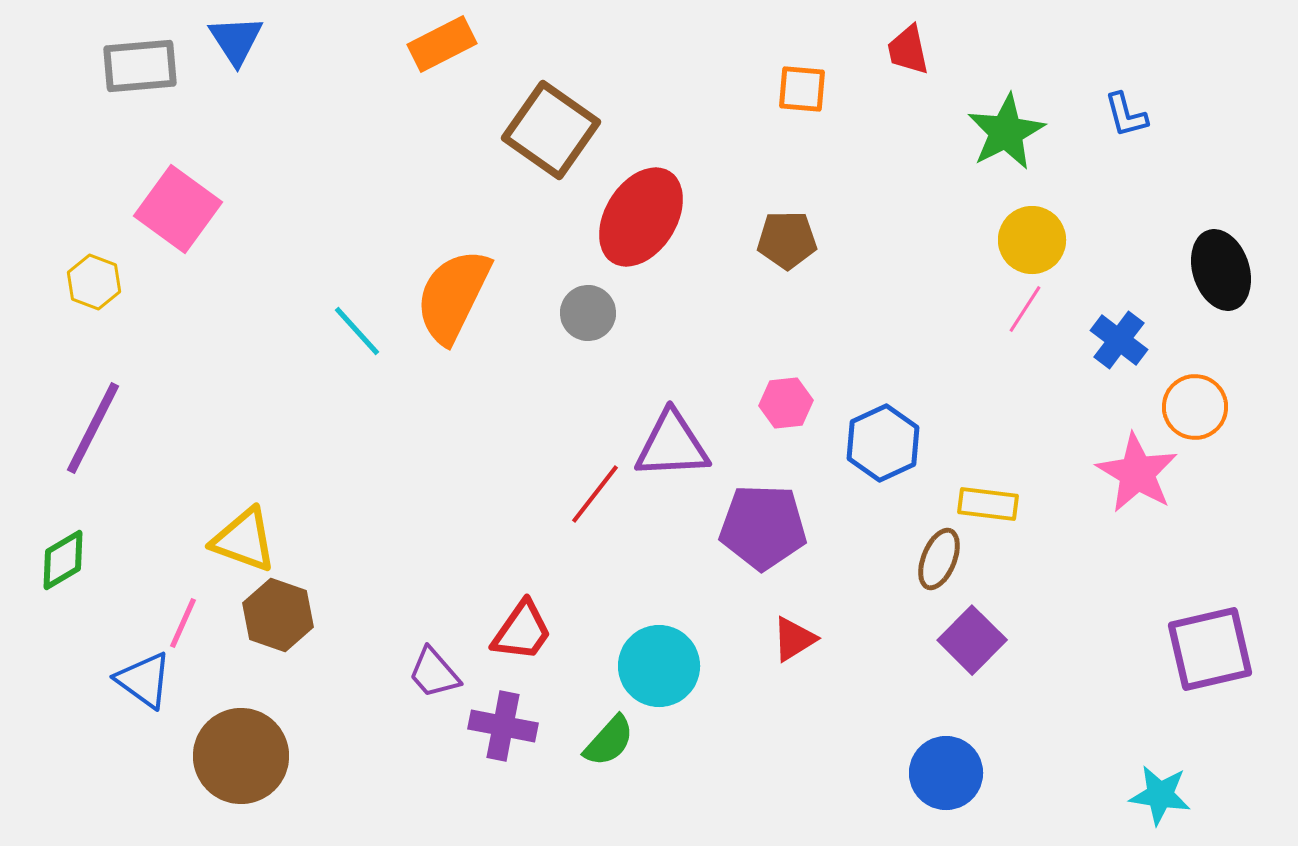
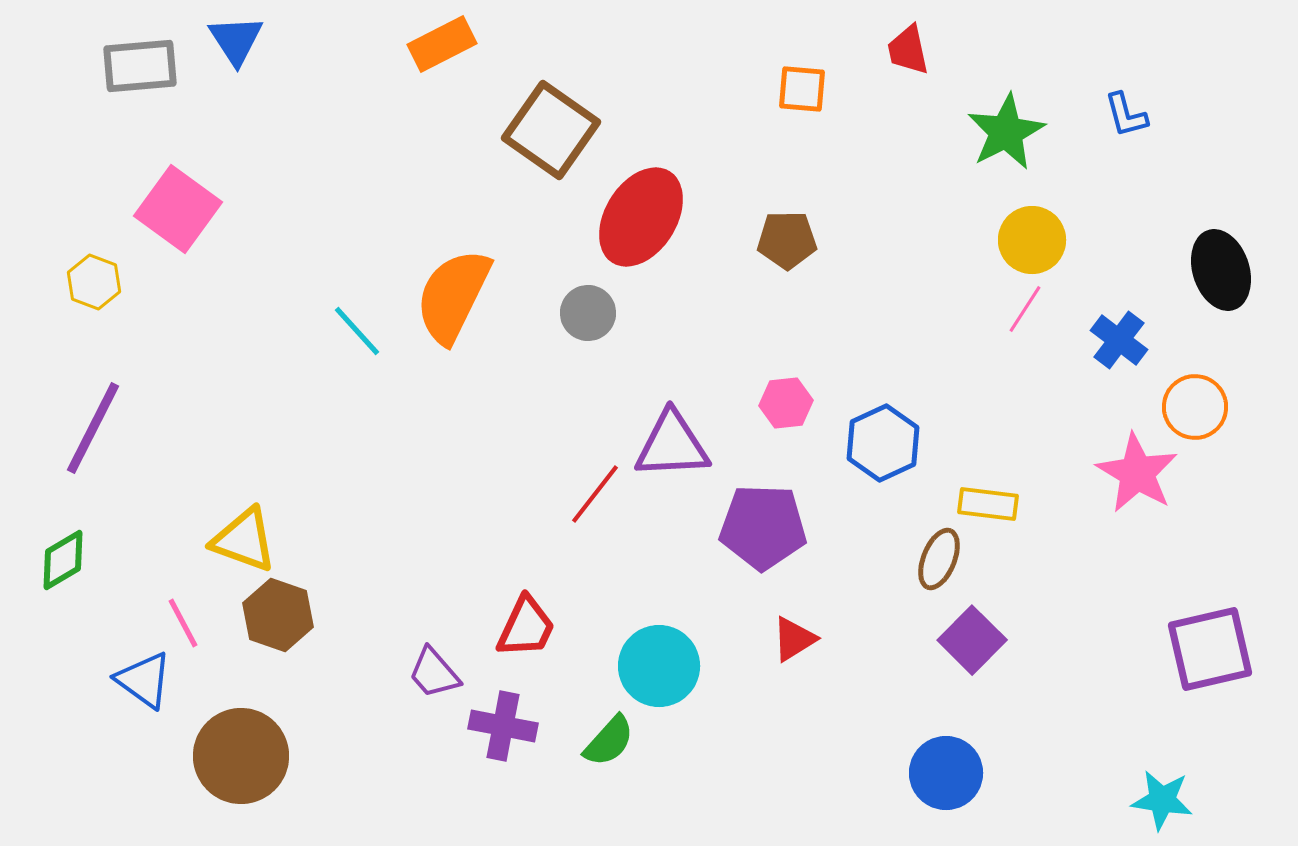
pink line at (183, 623): rotated 52 degrees counterclockwise
red trapezoid at (522, 631): moved 4 px right, 4 px up; rotated 10 degrees counterclockwise
cyan star at (1160, 795): moved 2 px right, 5 px down
